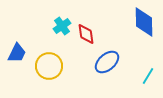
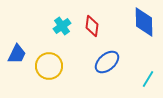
red diamond: moved 6 px right, 8 px up; rotated 15 degrees clockwise
blue trapezoid: moved 1 px down
cyan line: moved 3 px down
